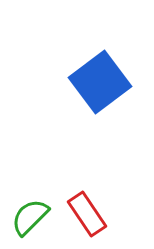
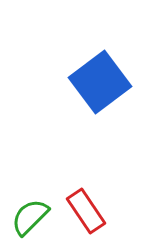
red rectangle: moved 1 px left, 3 px up
